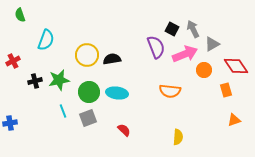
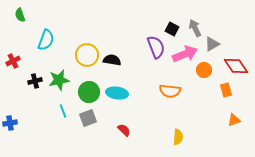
gray arrow: moved 2 px right, 1 px up
black semicircle: moved 1 px down; rotated 18 degrees clockwise
